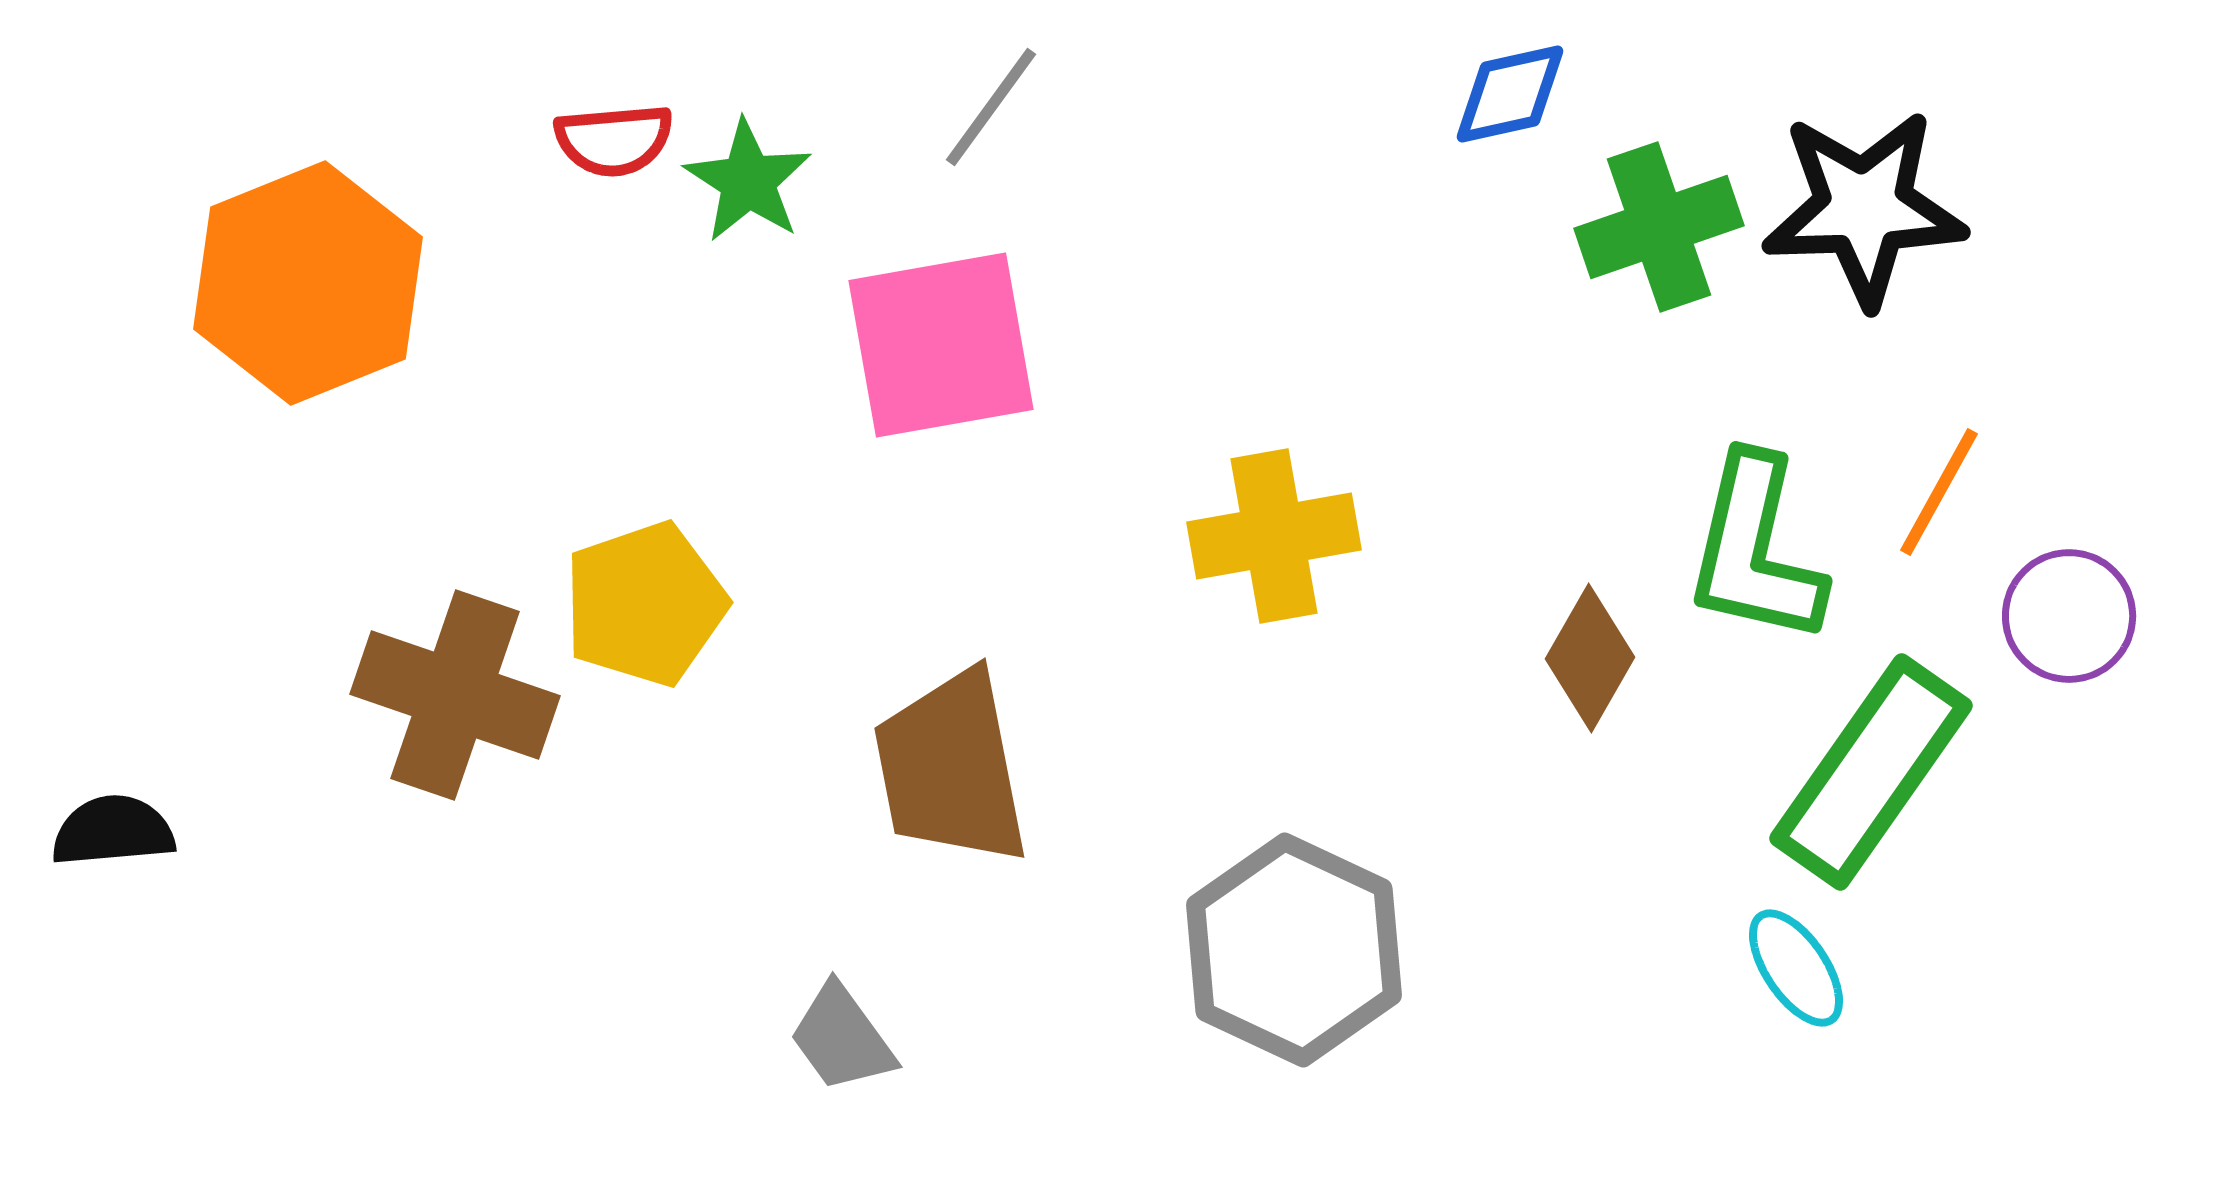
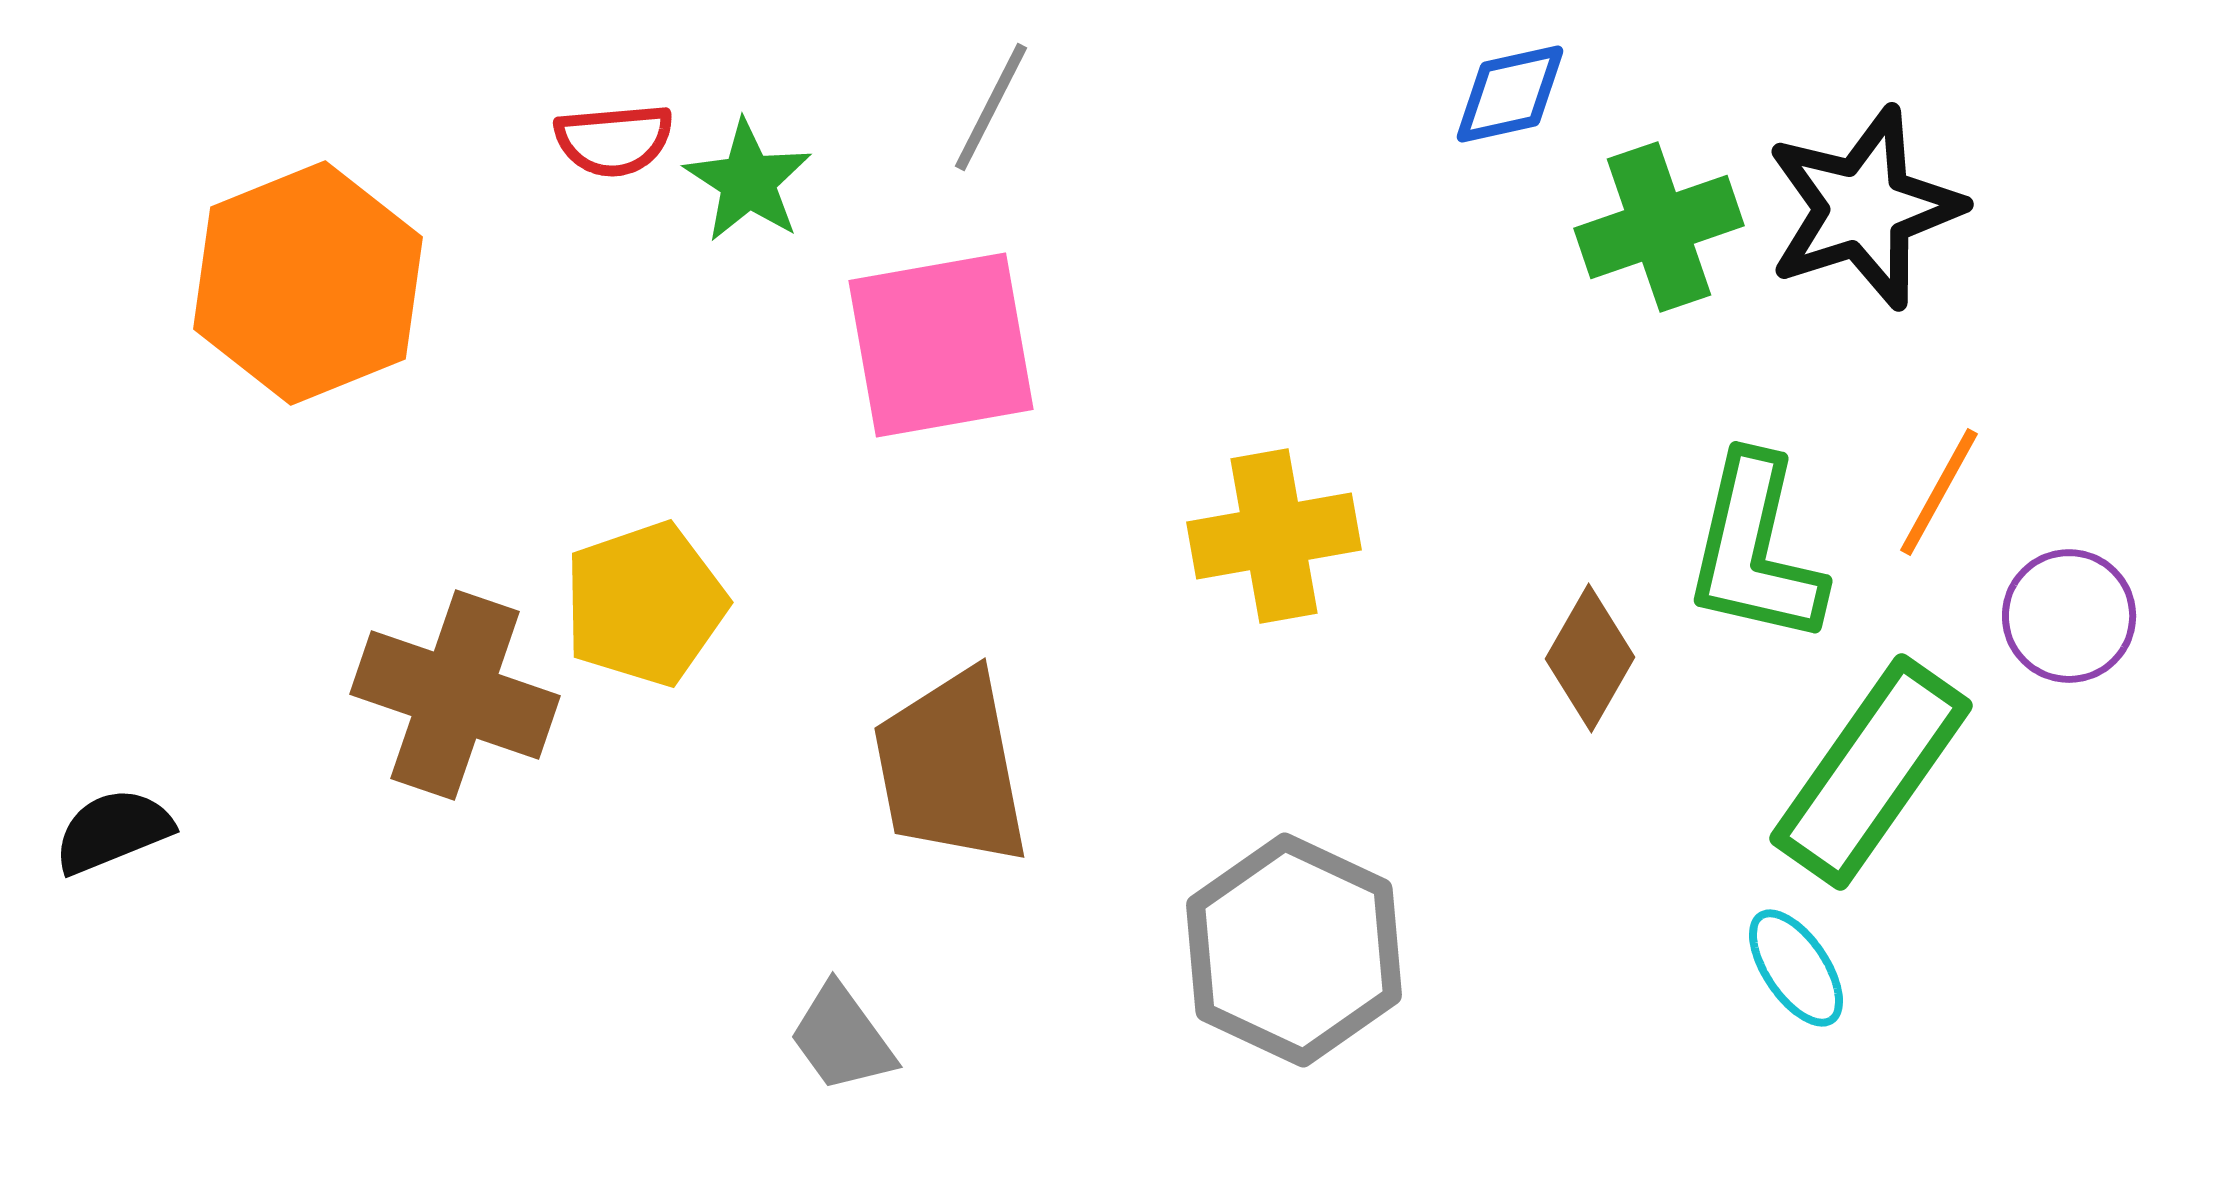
gray line: rotated 9 degrees counterclockwise
black star: rotated 16 degrees counterclockwise
black semicircle: rotated 17 degrees counterclockwise
